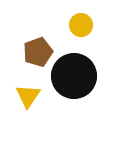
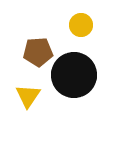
brown pentagon: rotated 16 degrees clockwise
black circle: moved 1 px up
